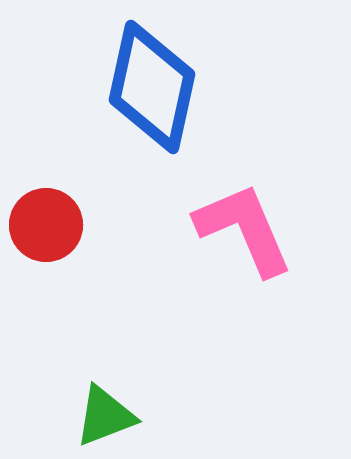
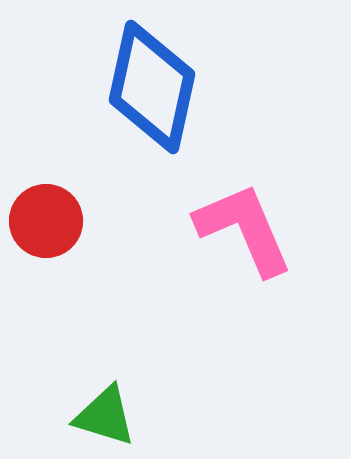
red circle: moved 4 px up
green triangle: rotated 38 degrees clockwise
